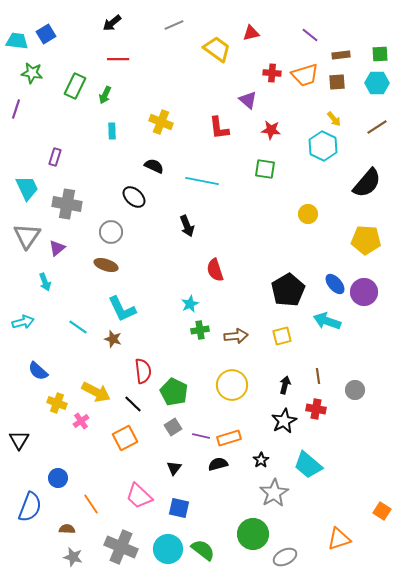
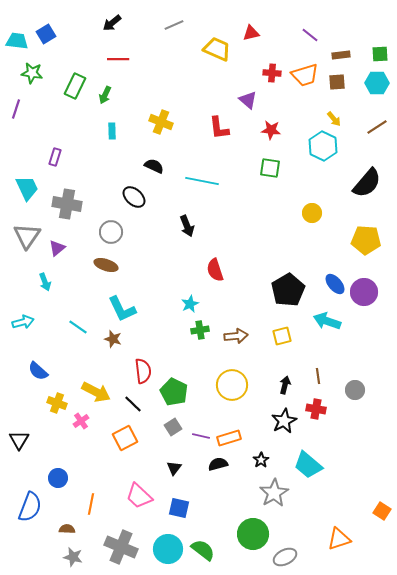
yellow trapezoid at (217, 49): rotated 12 degrees counterclockwise
green square at (265, 169): moved 5 px right, 1 px up
yellow circle at (308, 214): moved 4 px right, 1 px up
orange line at (91, 504): rotated 45 degrees clockwise
